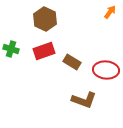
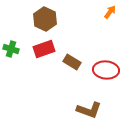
red rectangle: moved 2 px up
brown L-shape: moved 5 px right, 10 px down
